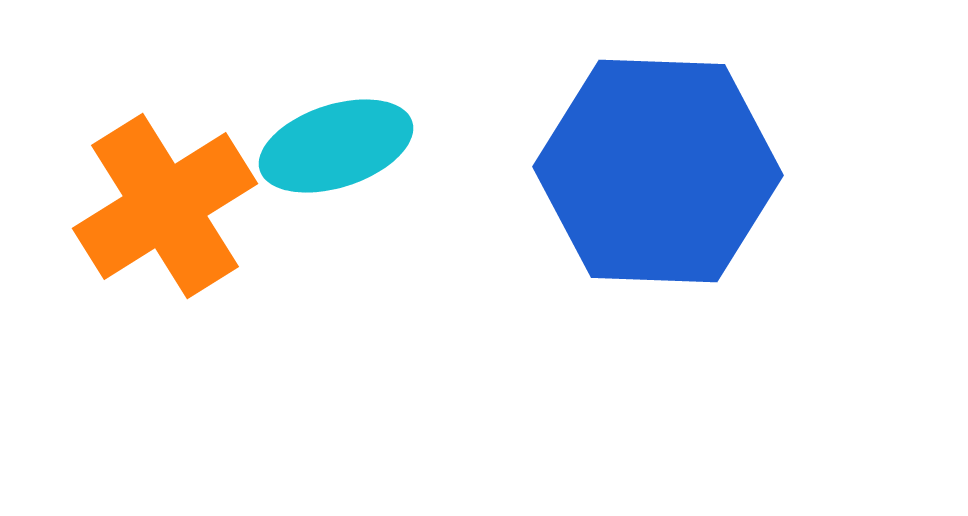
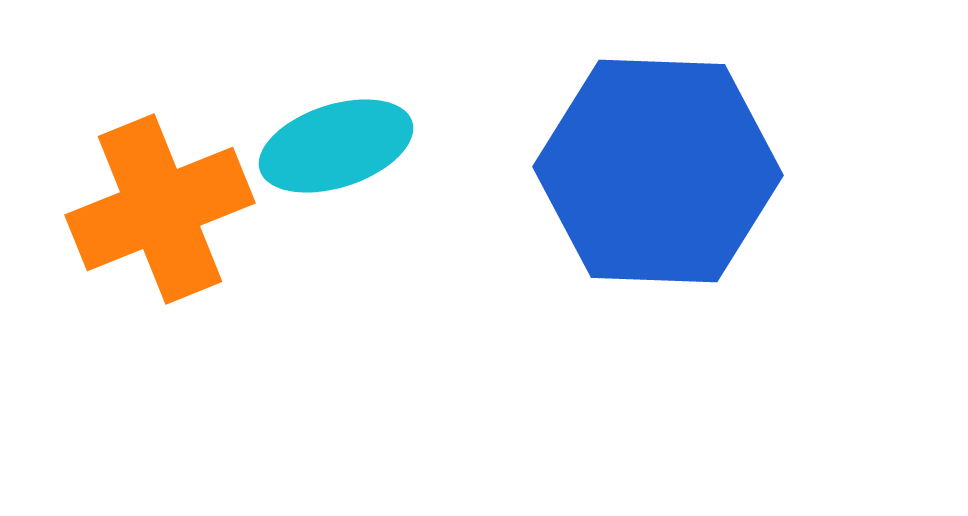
orange cross: moved 5 px left, 3 px down; rotated 10 degrees clockwise
